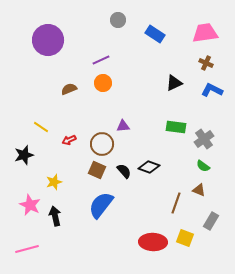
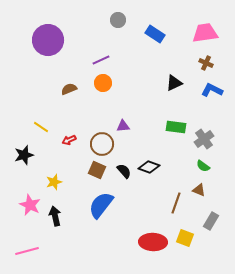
pink line: moved 2 px down
